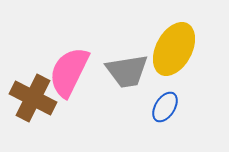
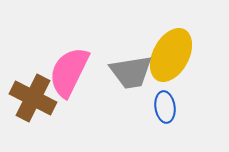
yellow ellipse: moved 3 px left, 6 px down
gray trapezoid: moved 4 px right, 1 px down
blue ellipse: rotated 40 degrees counterclockwise
